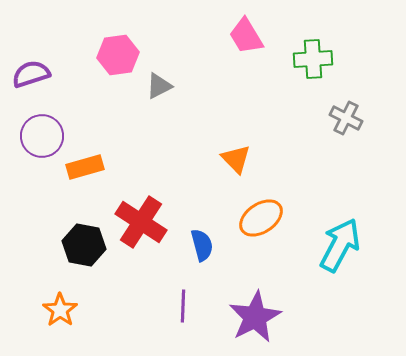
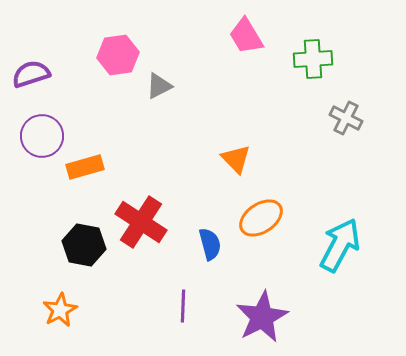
blue semicircle: moved 8 px right, 1 px up
orange star: rotated 8 degrees clockwise
purple star: moved 7 px right
